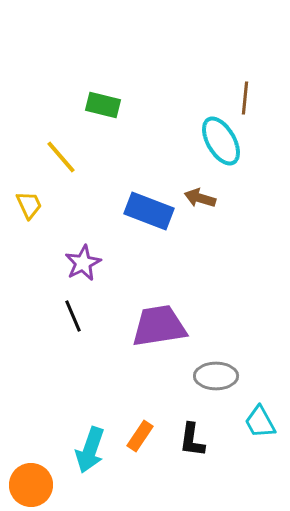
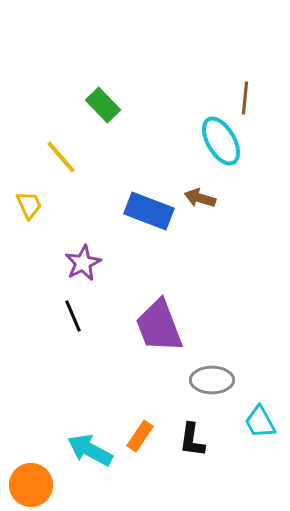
green rectangle: rotated 32 degrees clockwise
purple trapezoid: rotated 102 degrees counterclockwise
gray ellipse: moved 4 px left, 4 px down
cyan arrow: rotated 99 degrees clockwise
